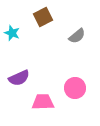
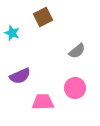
gray semicircle: moved 15 px down
purple semicircle: moved 1 px right, 2 px up
